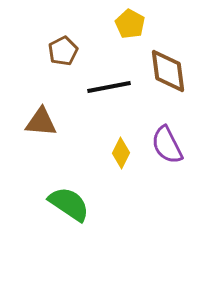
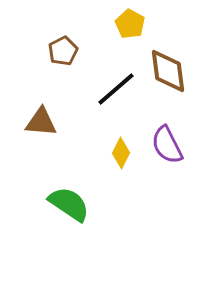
black line: moved 7 px right, 2 px down; rotated 30 degrees counterclockwise
